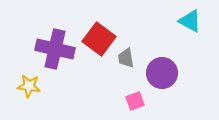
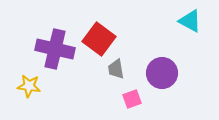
gray trapezoid: moved 10 px left, 11 px down
pink square: moved 3 px left, 2 px up
